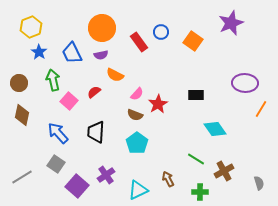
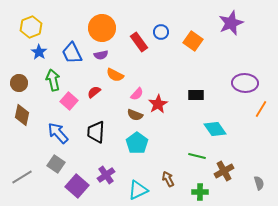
green line: moved 1 px right, 3 px up; rotated 18 degrees counterclockwise
